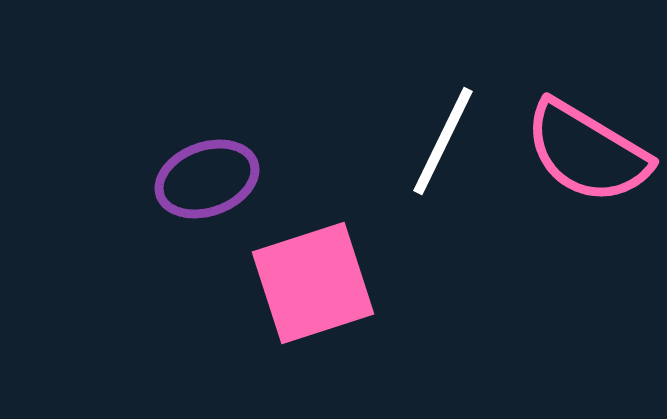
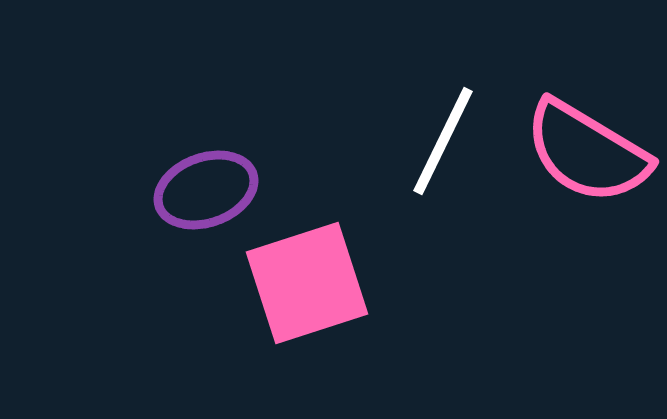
purple ellipse: moved 1 px left, 11 px down
pink square: moved 6 px left
